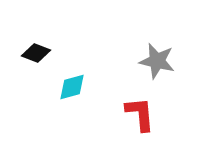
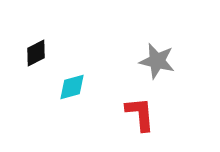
black diamond: rotated 48 degrees counterclockwise
